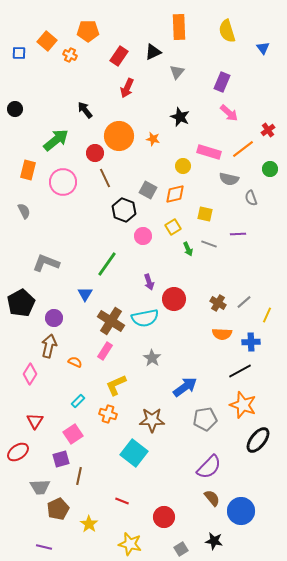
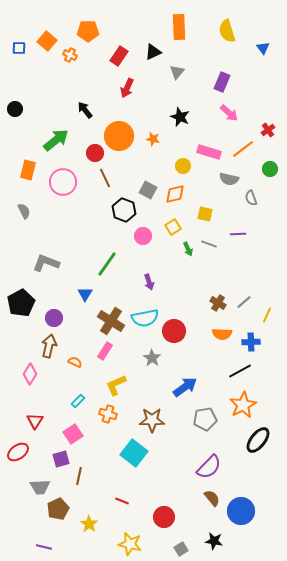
blue square at (19, 53): moved 5 px up
red circle at (174, 299): moved 32 px down
orange star at (243, 405): rotated 24 degrees clockwise
